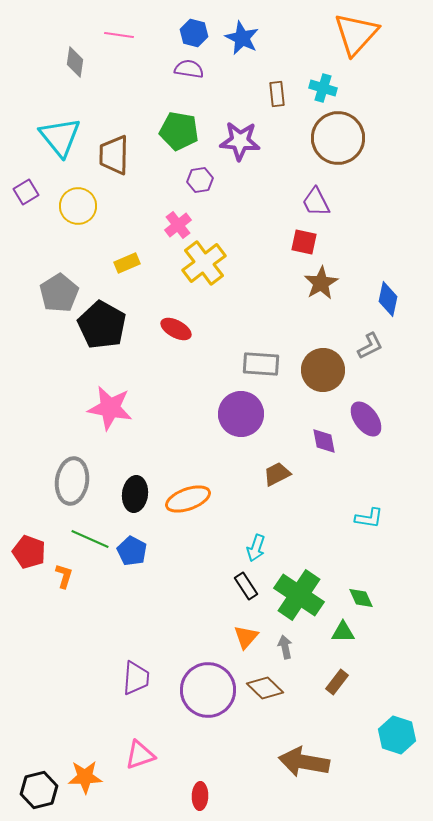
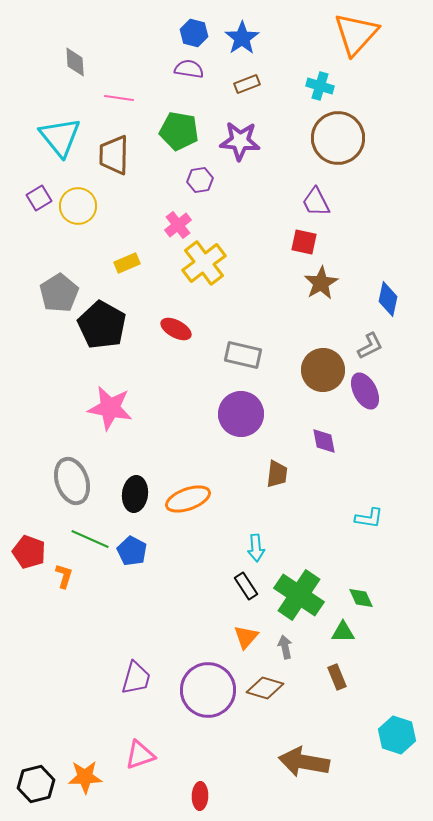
pink line at (119, 35): moved 63 px down
blue star at (242, 38): rotated 12 degrees clockwise
gray diamond at (75, 62): rotated 12 degrees counterclockwise
cyan cross at (323, 88): moved 3 px left, 2 px up
brown rectangle at (277, 94): moved 30 px left, 10 px up; rotated 75 degrees clockwise
purple square at (26, 192): moved 13 px right, 6 px down
gray rectangle at (261, 364): moved 18 px left, 9 px up; rotated 9 degrees clockwise
purple ellipse at (366, 419): moved 1 px left, 28 px up; rotated 9 degrees clockwise
brown trapezoid at (277, 474): rotated 124 degrees clockwise
gray ellipse at (72, 481): rotated 27 degrees counterclockwise
cyan arrow at (256, 548): rotated 24 degrees counterclockwise
purple trapezoid at (136, 678): rotated 12 degrees clockwise
brown rectangle at (337, 682): moved 5 px up; rotated 60 degrees counterclockwise
brown diamond at (265, 688): rotated 27 degrees counterclockwise
black hexagon at (39, 790): moved 3 px left, 6 px up
